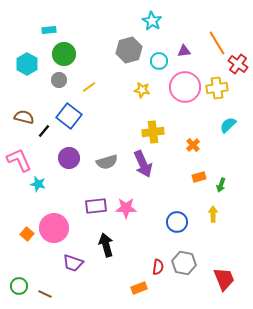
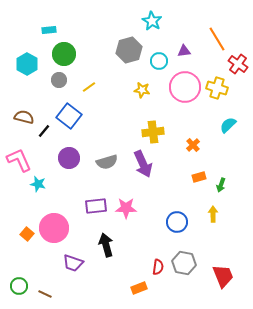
orange line at (217, 43): moved 4 px up
yellow cross at (217, 88): rotated 25 degrees clockwise
red trapezoid at (224, 279): moved 1 px left, 3 px up
